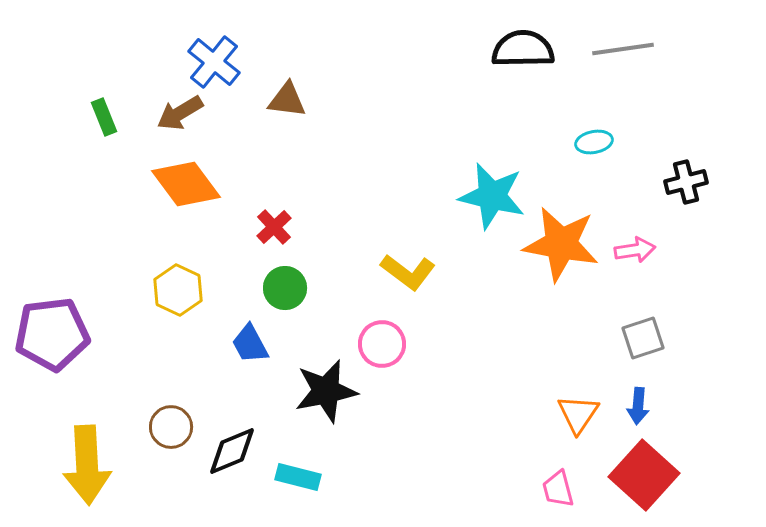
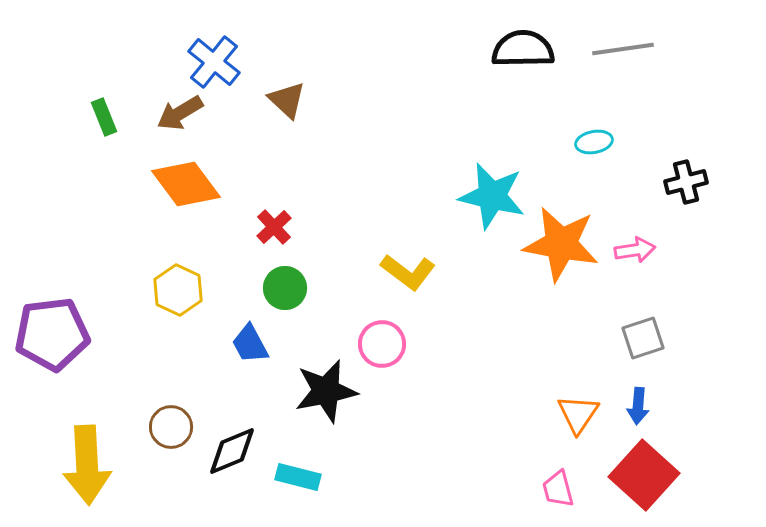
brown triangle: rotated 36 degrees clockwise
